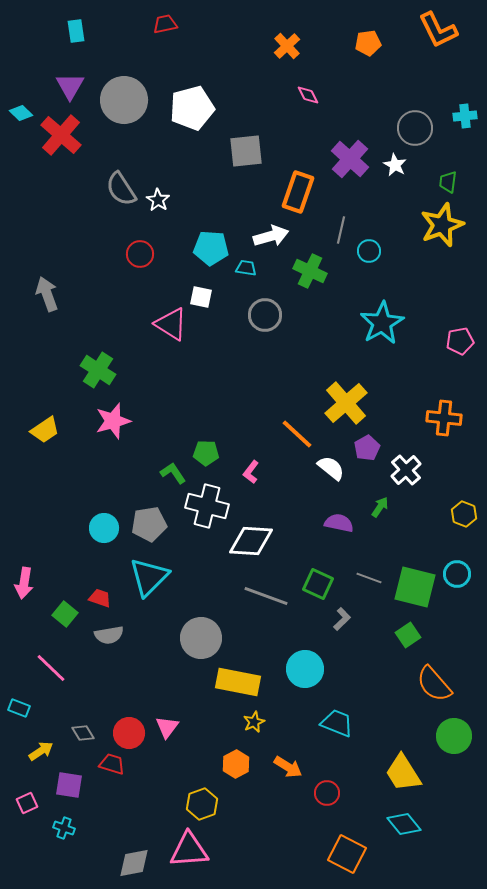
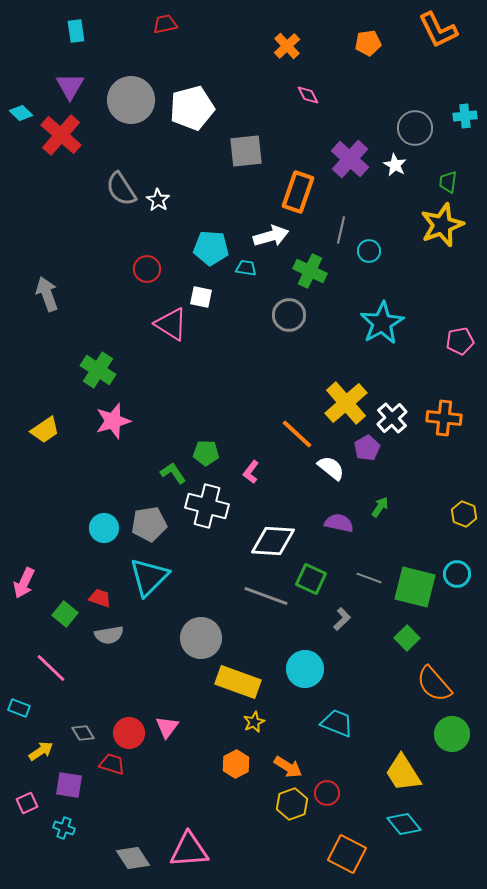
gray circle at (124, 100): moved 7 px right
red circle at (140, 254): moved 7 px right, 15 px down
gray circle at (265, 315): moved 24 px right
white cross at (406, 470): moved 14 px left, 52 px up
white diamond at (251, 541): moved 22 px right
pink arrow at (24, 583): rotated 16 degrees clockwise
green square at (318, 584): moved 7 px left, 5 px up
green square at (408, 635): moved 1 px left, 3 px down; rotated 10 degrees counterclockwise
yellow rectangle at (238, 682): rotated 9 degrees clockwise
green circle at (454, 736): moved 2 px left, 2 px up
yellow hexagon at (202, 804): moved 90 px right
gray diamond at (134, 863): moved 1 px left, 5 px up; rotated 68 degrees clockwise
